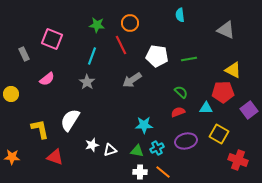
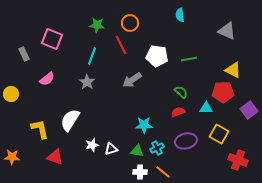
gray triangle: moved 1 px right, 1 px down
white triangle: moved 1 px right, 1 px up
